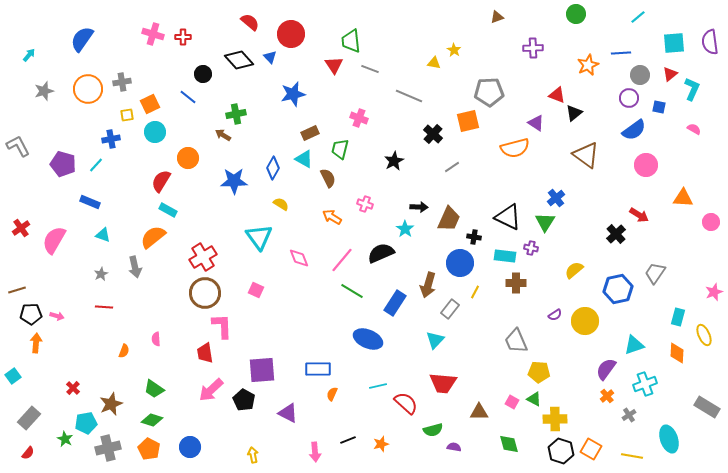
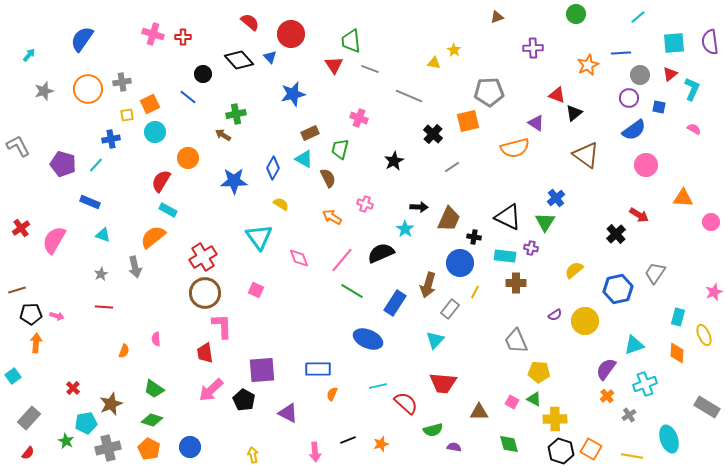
green star at (65, 439): moved 1 px right, 2 px down
